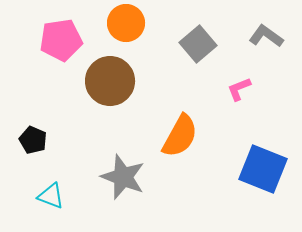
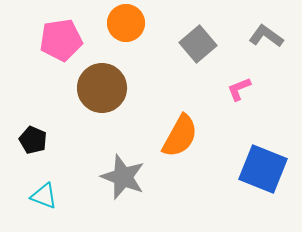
brown circle: moved 8 px left, 7 px down
cyan triangle: moved 7 px left
